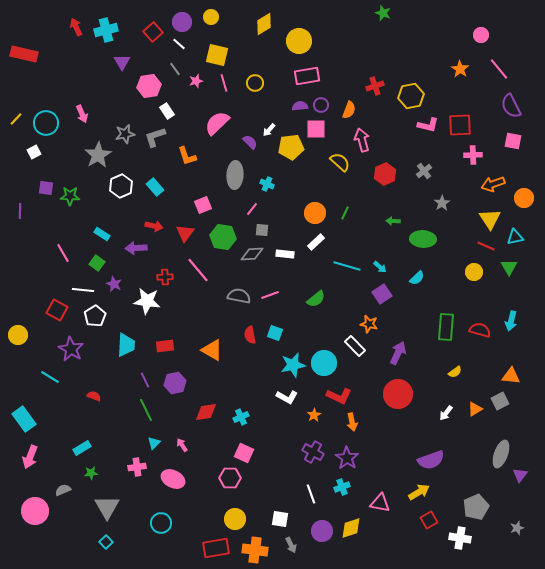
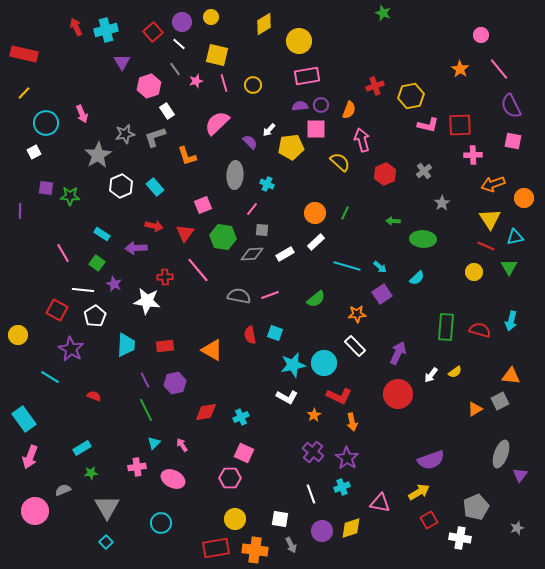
yellow circle at (255, 83): moved 2 px left, 2 px down
pink hexagon at (149, 86): rotated 10 degrees counterclockwise
yellow line at (16, 119): moved 8 px right, 26 px up
white rectangle at (285, 254): rotated 36 degrees counterclockwise
orange star at (369, 324): moved 12 px left, 10 px up; rotated 18 degrees counterclockwise
white arrow at (446, 413): moved 15 px left, 38 px up
purple cross at (313, 452): rotated 10 degrees clockwise
